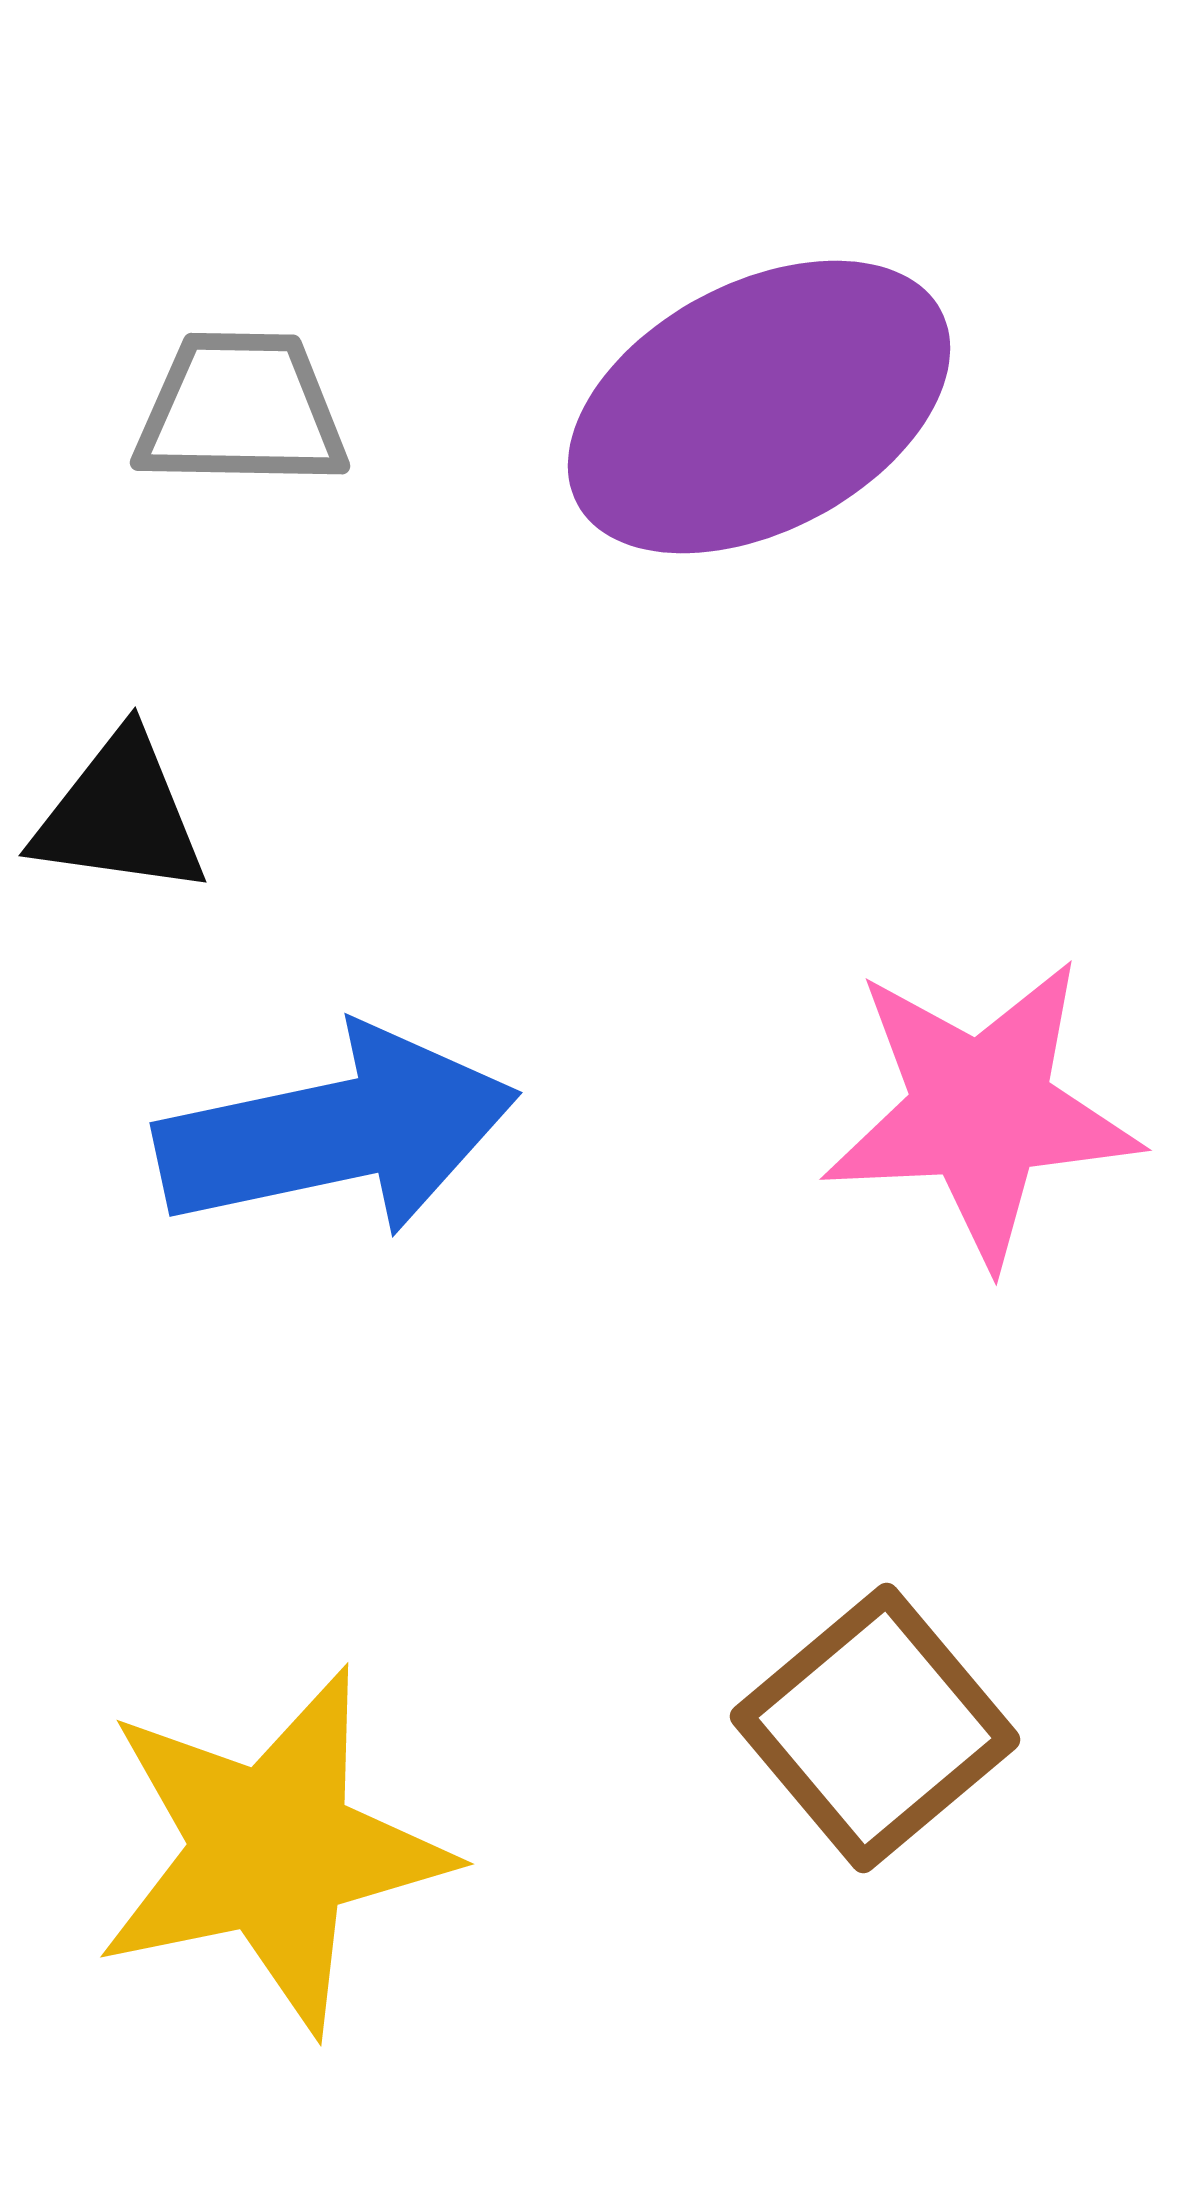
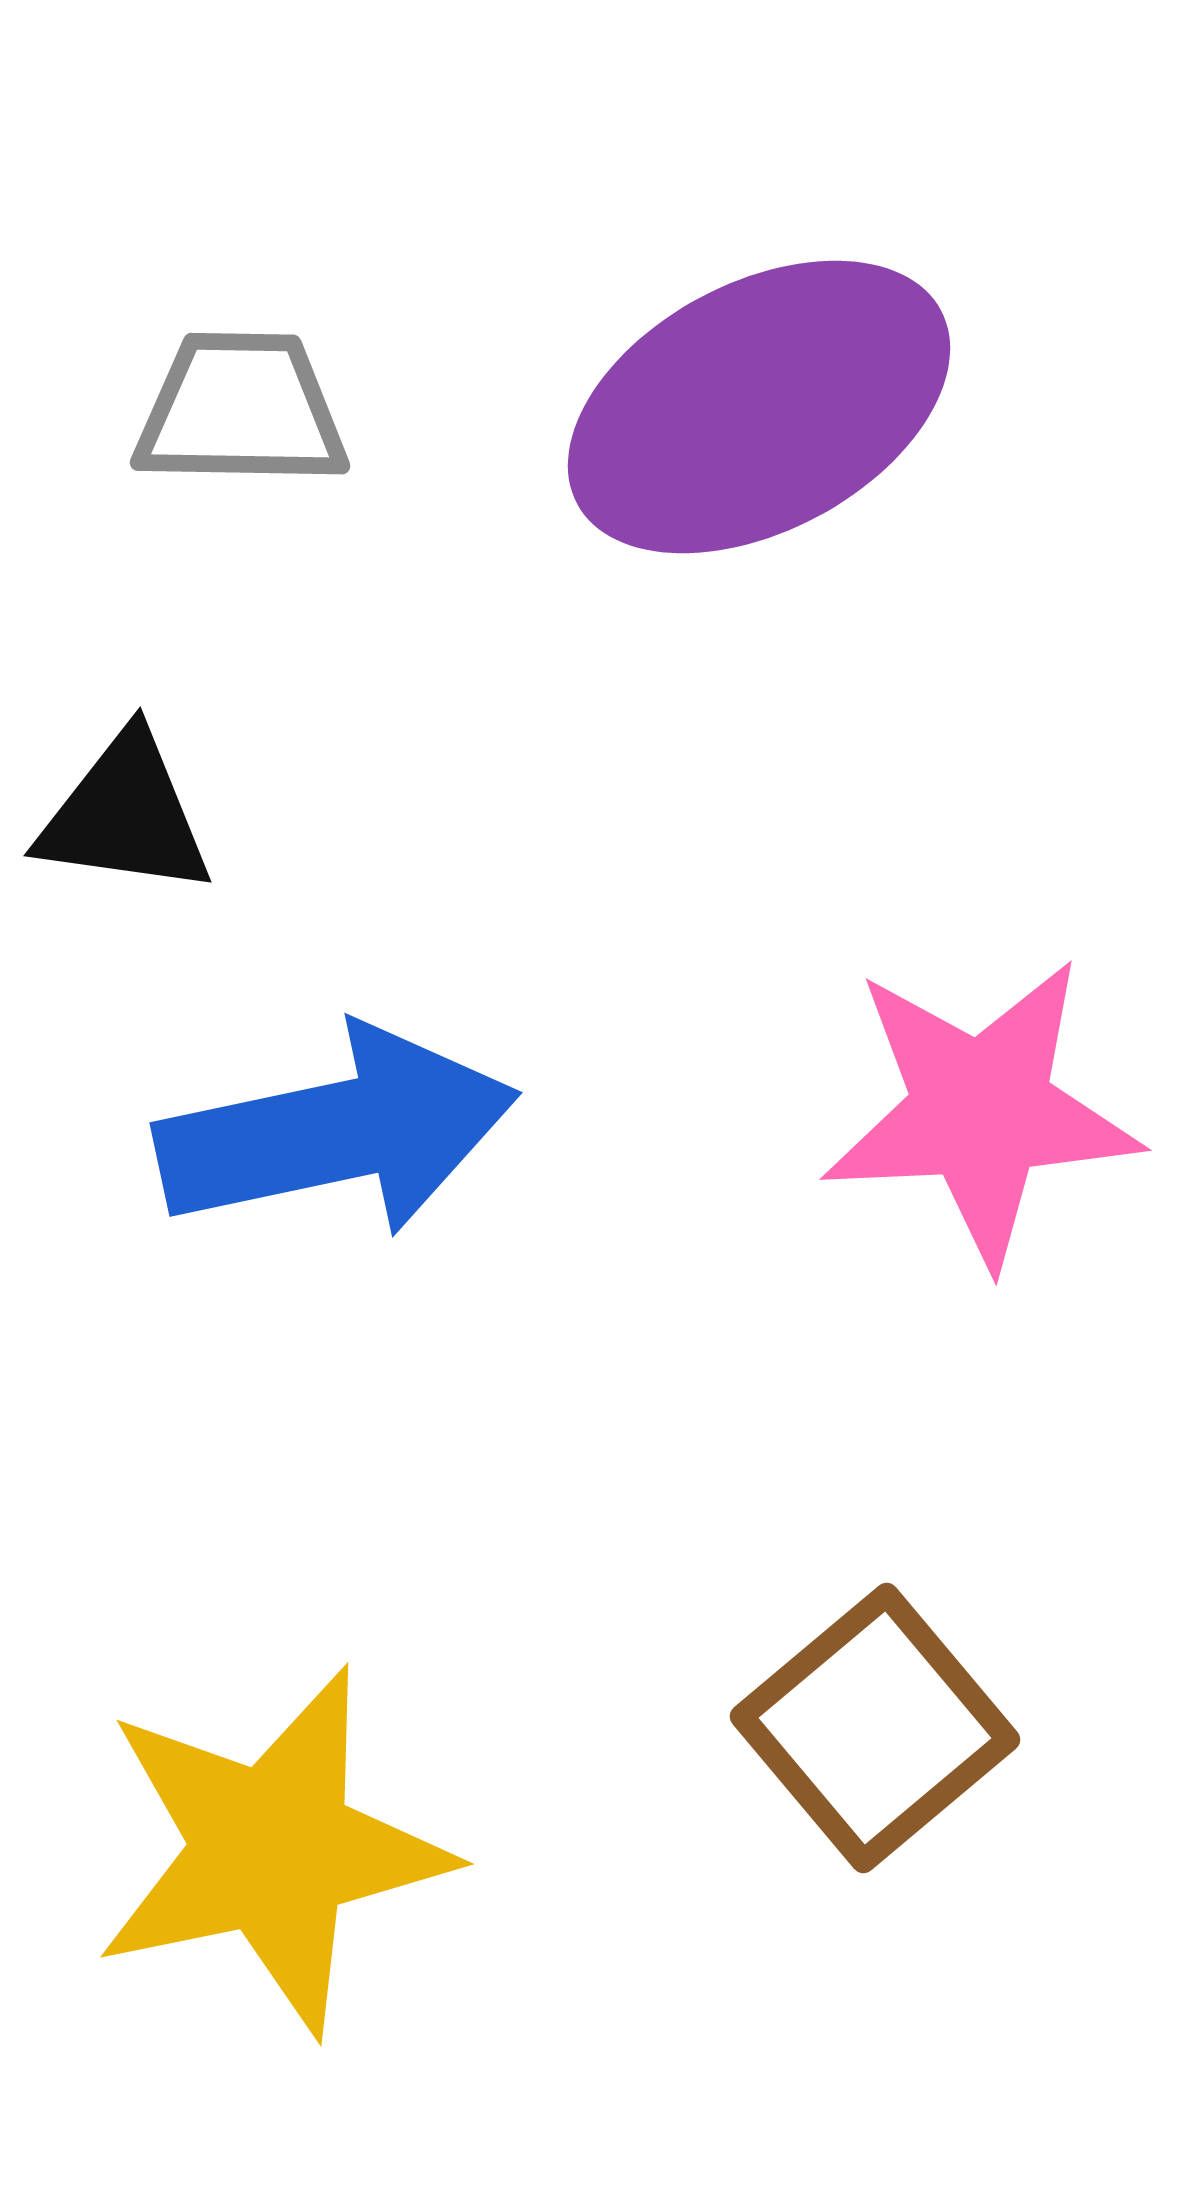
black triangle: moved 5 px right
